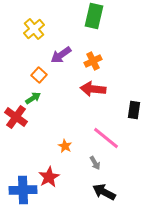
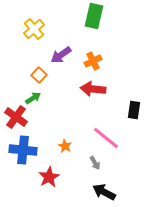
blue cross: moved 40 px up; rotated 8 degrees clockwise
